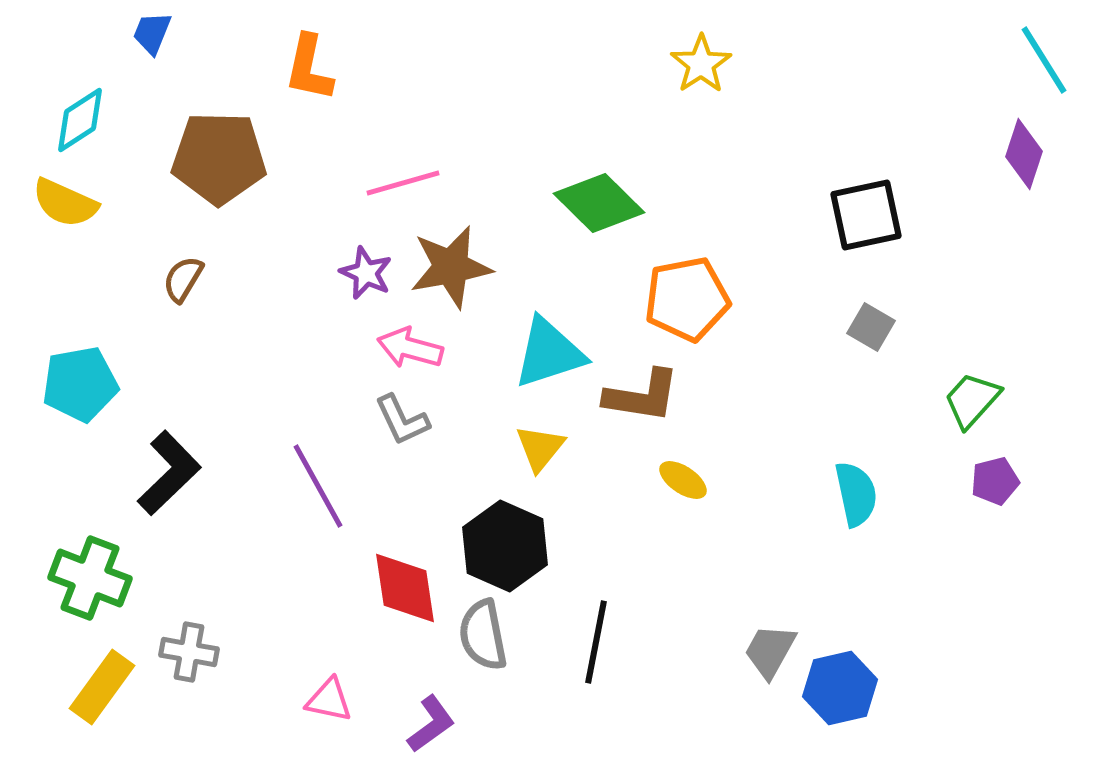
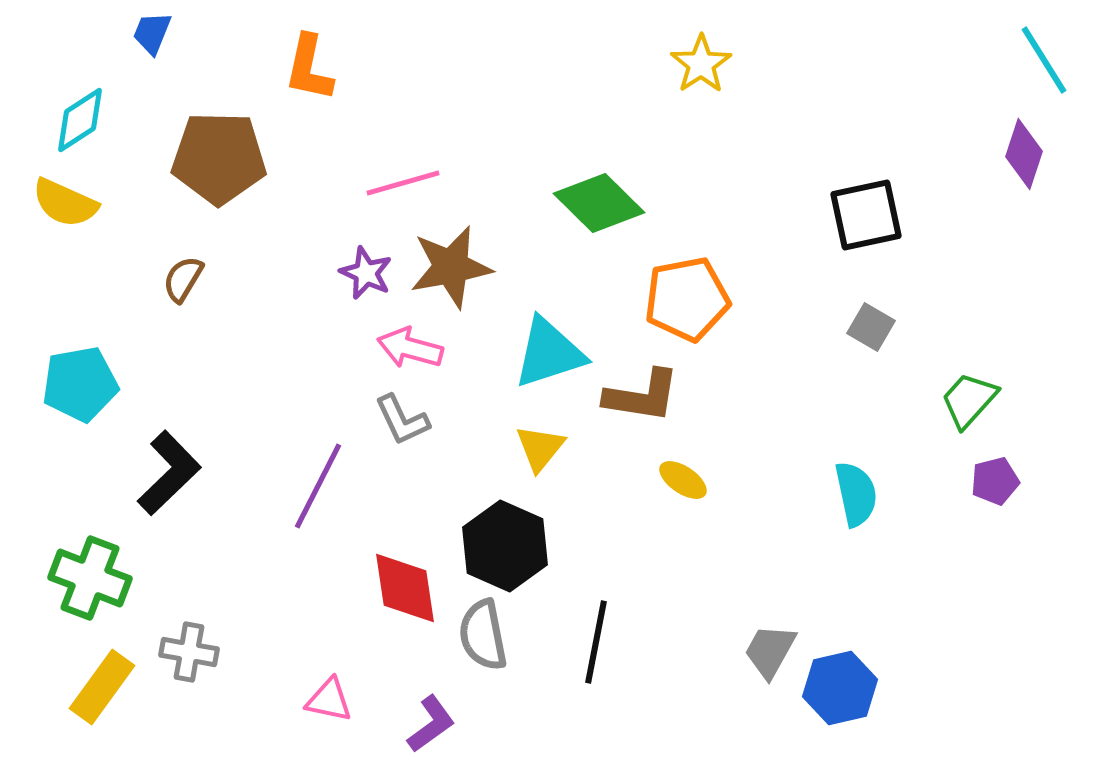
green trapezoid: moved 3 px left
purple line: rotated 56 degrees clockwise
